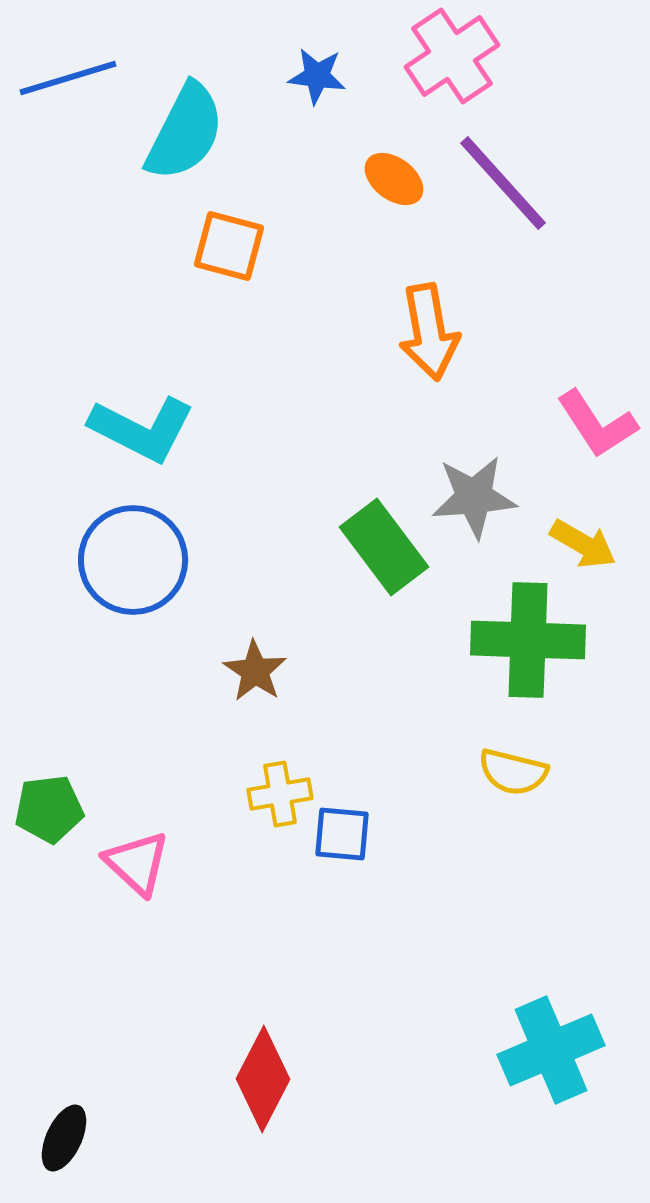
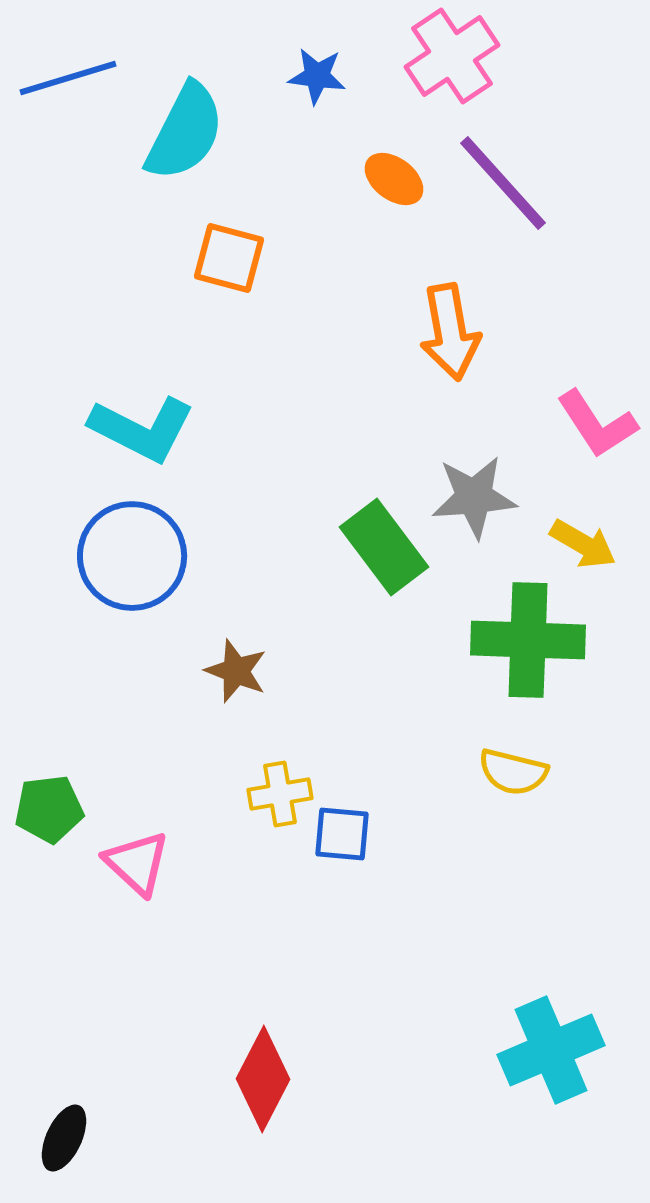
orange square: moved 12 px down
orange arrow: moved 21 px right
blue circle: moved 1 px left, 4 px up
brown star: moved 19 px left; rotated 12 degrees counterclockwise
